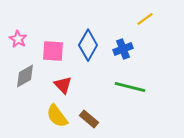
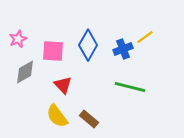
yellow line: moved 18 px down
pink star: rotated 18 degrees clockwise
gray diamond: moved 4 px up
